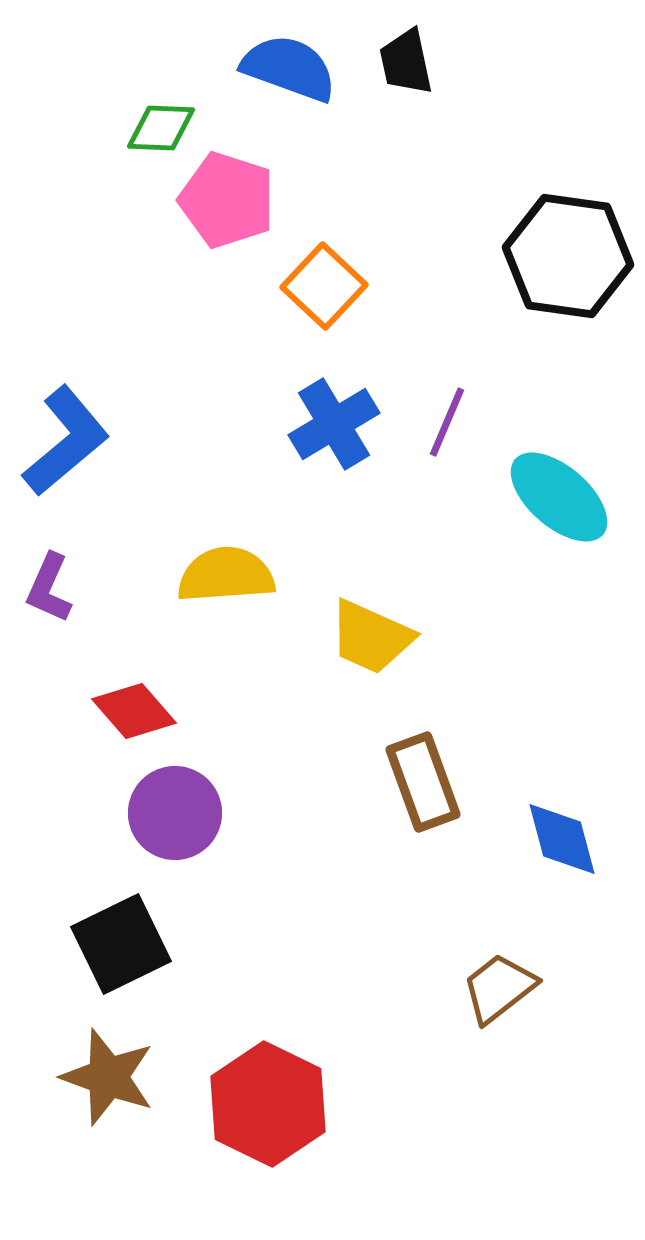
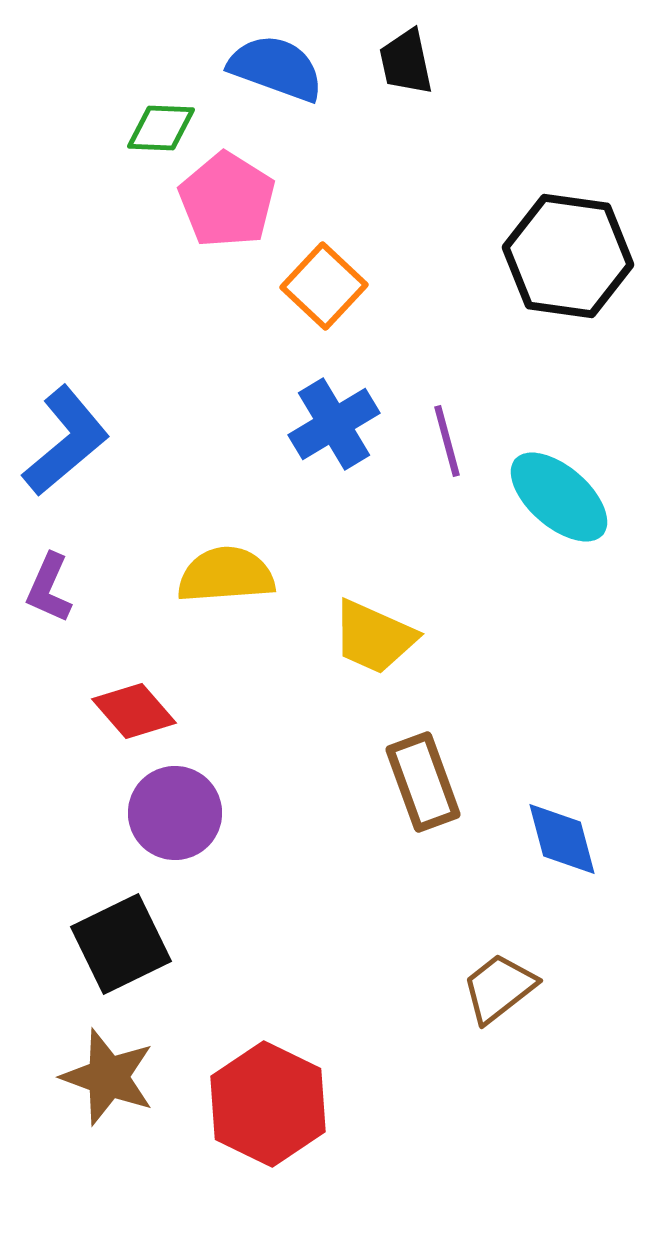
blue semicircle: moved 13 px left
pink pentagon: rotated 14 degrees clockwise
purple line: moved 19 px down; rotated 38 degrees counterclockwise
yellow trapezoid: moved 3 px right
